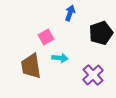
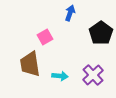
black pentagon: rotated 15 degrees counterclockwise
pink square: moved 1 px left
cyan arrow: moved 18 px down
brown trapezoid: moved 1 px left, 2 px up
